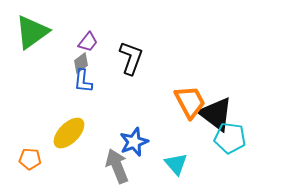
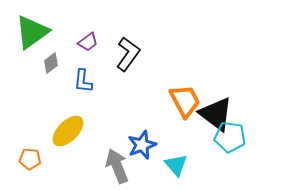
purple trapezoid: rotated 15 degrees clockwise
black L-shape: moved 3 px left, 4 px up; rotated 16 degrees clockwise
gray diamond: moved 30 px left
orange trapezoid: moved 5 px left, 1 px up
yellow ellipse: moved 1 px left, 2 px up
cyan pentagon: moved 1 px up
blue star: moved 8 px right, 3 px down
cyan triangle: moved 1 px down
